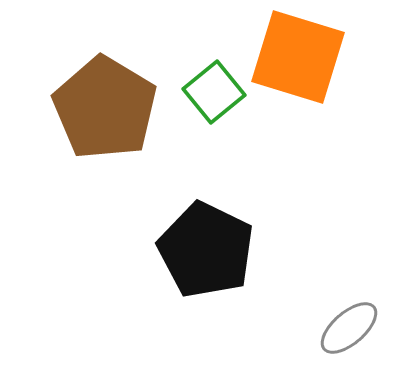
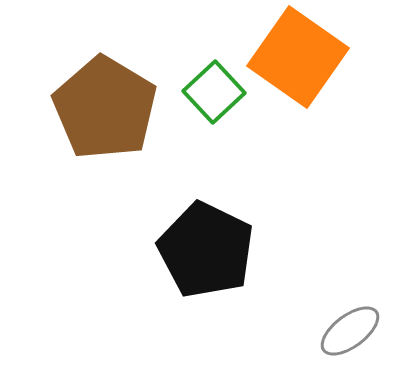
orange square: rotated 18 degrees clockwise
green square: rotated 4 degrees counterclockwise
gray ellipse: moved 1 px right, 3 px down; rotated 4 degrees clockwise
